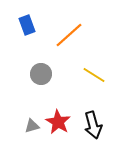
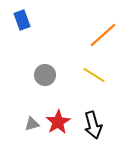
blue rectangle: moved 5 px left, 5 px up
orange line: moved 34 px right
gray circle: moved 4 px right, 1 px down
red star: rotated 10 degrees clockwise
gray triangle: moved 2 px up
